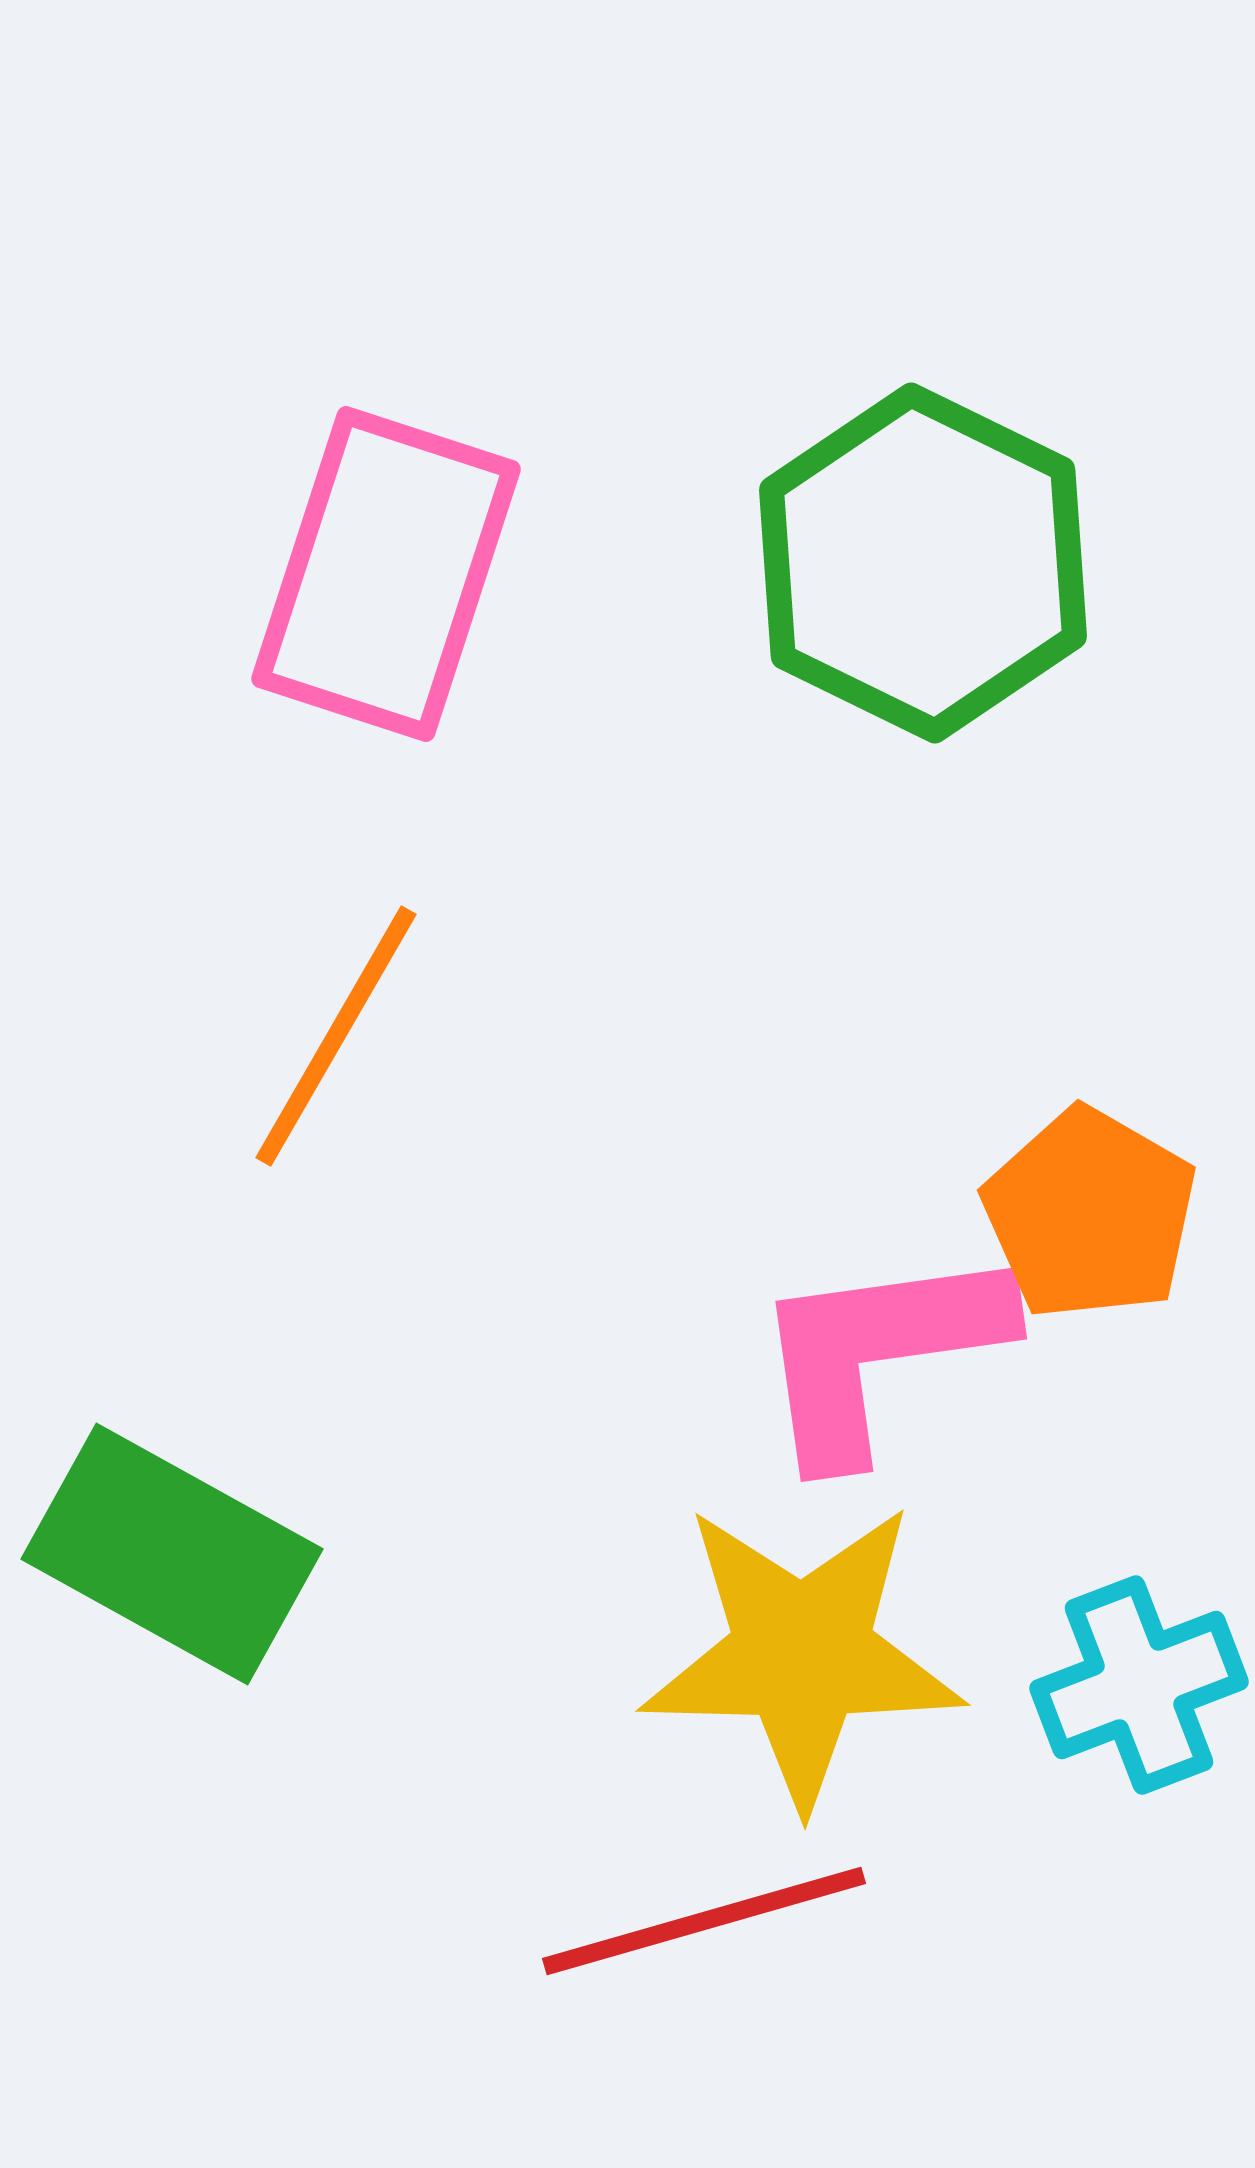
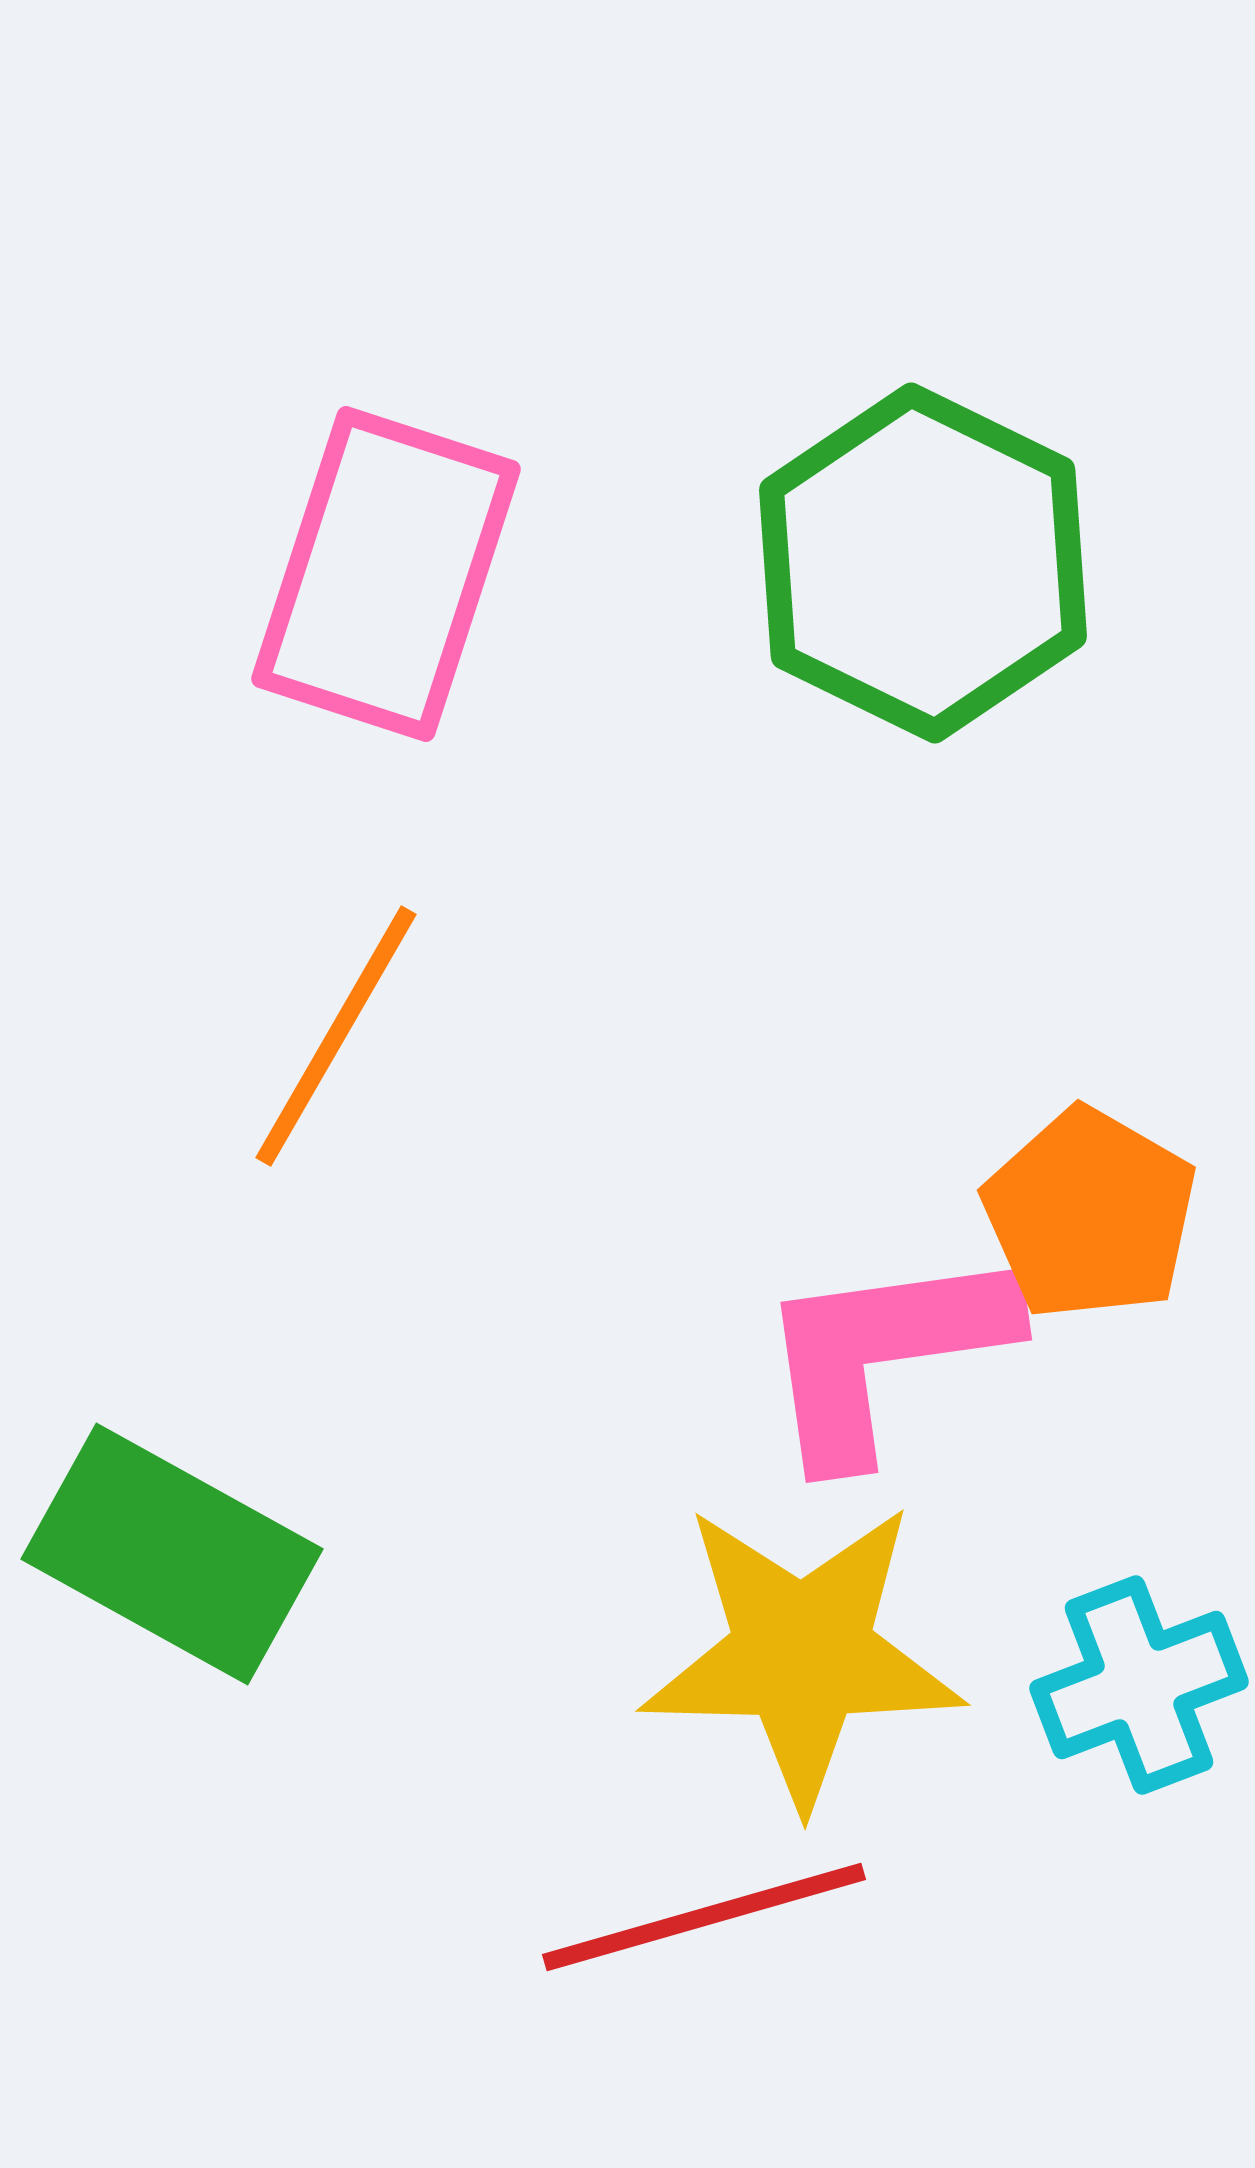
pink L-shape: moved 5 px right, 1 px down
red line: moved 4 px up
